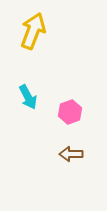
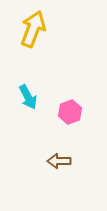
yellow arrow: moved 2 px up
brown arrow: moved 12 px left, 7 px down
